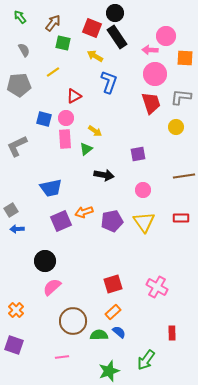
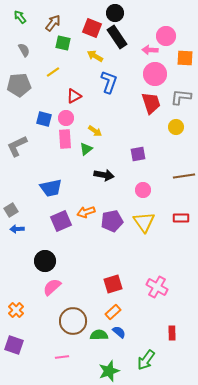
orange arrow at (84, 212): moved 2 px right
